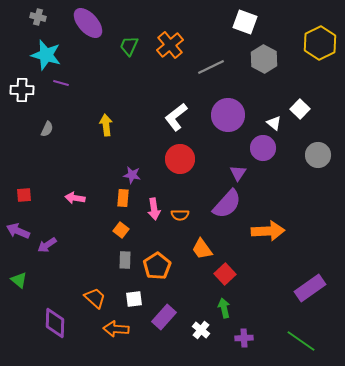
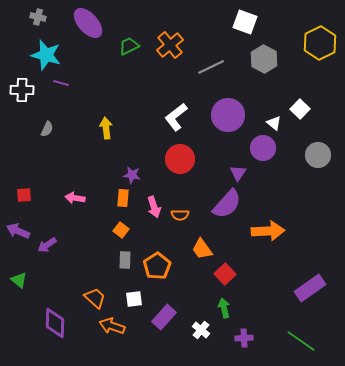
green trapezoid at (129, 46): rotated 40 degrees clockwise
yellow arrow at (106, 125): moved 3 px down
pink arrow at (154, 209): moved 2 px up; rotated 10 degrees counterclockwise
orange arrow at (116, 329): moved 4 px left, 3 px up; rotated 15 degrees clockwise
